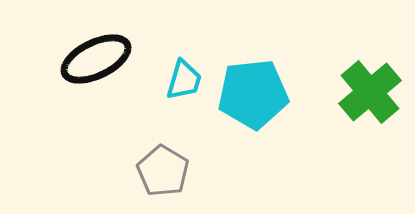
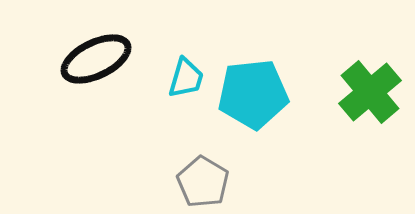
cyan trapezoid: moved 2 px right, 2 px up
gray pentagon: moved 40 px right, 11 px down
